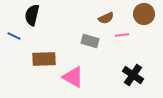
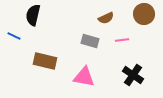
black semicircle: moved 1 px right
pink line: moved 5 px down
brown rectangle: moved 1 px right, 2 px down; rotated 15 degrees clockwise
pink triangle: moved 11 px right; rotated 20 degrees counterclockwise
